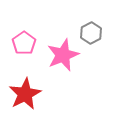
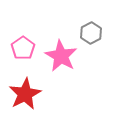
pink pentagon: moved 1 px left, 5 px down
pink star: moved 2 px left, 1 px down; rotated 20 degrees counterclockwise
